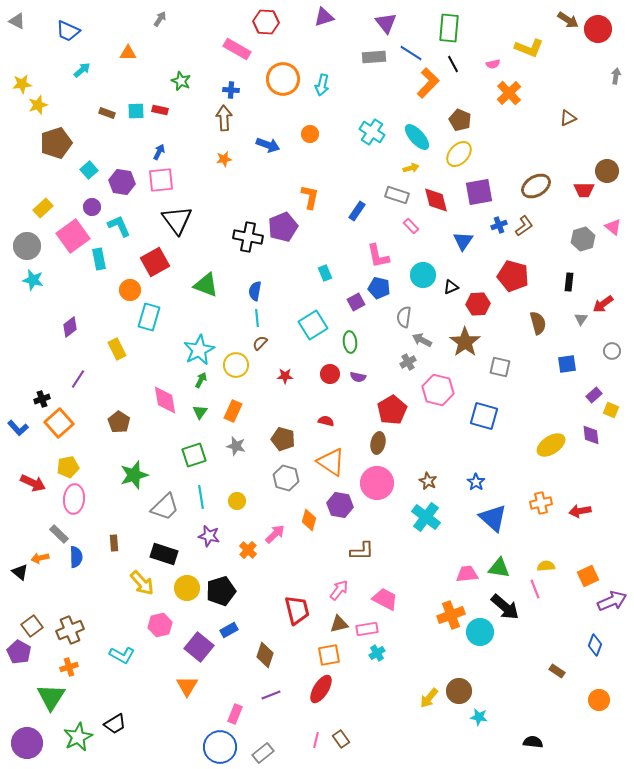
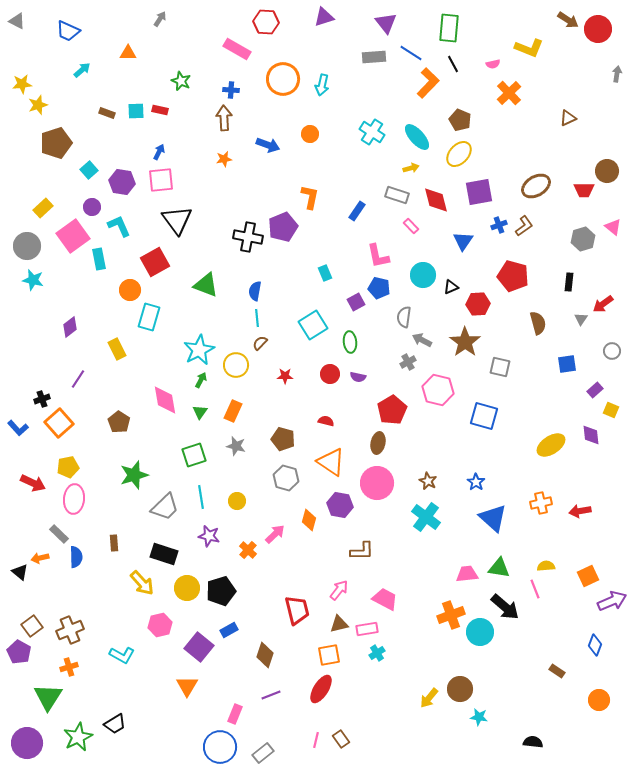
gray arrow at (616, 76): moved 1 px right, 2 px up
purple rectangle at (594, 395): moved 1 px right, 5 px up
brown circle at (459, 691): moved 1 px right, 2 px up
green triangle at (51, 697): moved 3 px left
